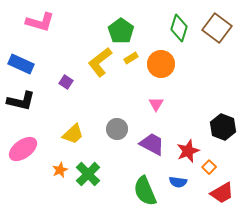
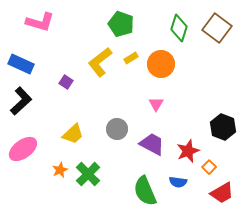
green pentagon: moved 7 px up; rotated 15 degrees counterclockwise
black L-shape: rotated 56 degrees counterclockwise
